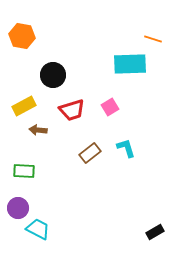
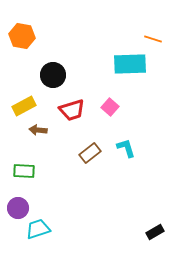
pink square: rotated 18 degrees counterclockwise
cyan trapezoid: rotated 45 degrees counterclockwise
